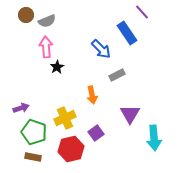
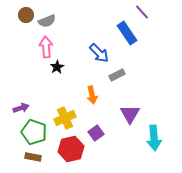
blue arrow: moved 2 px left, 4 px down
